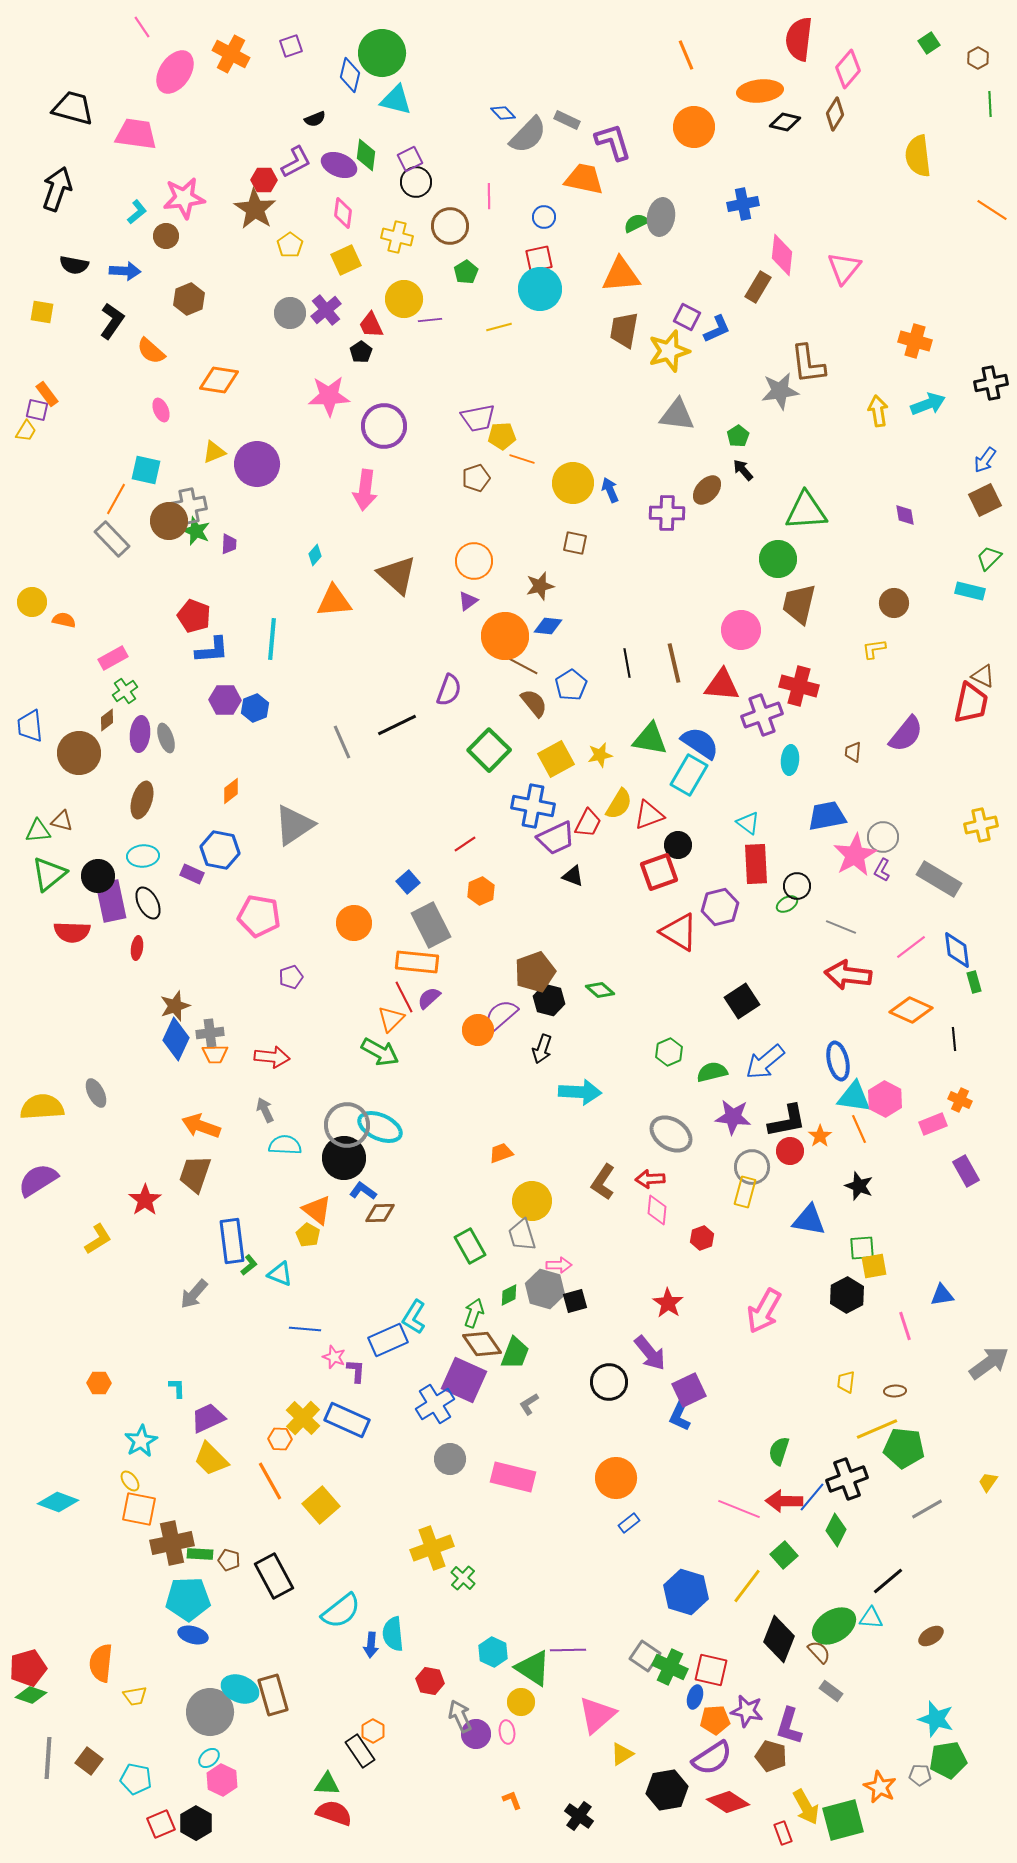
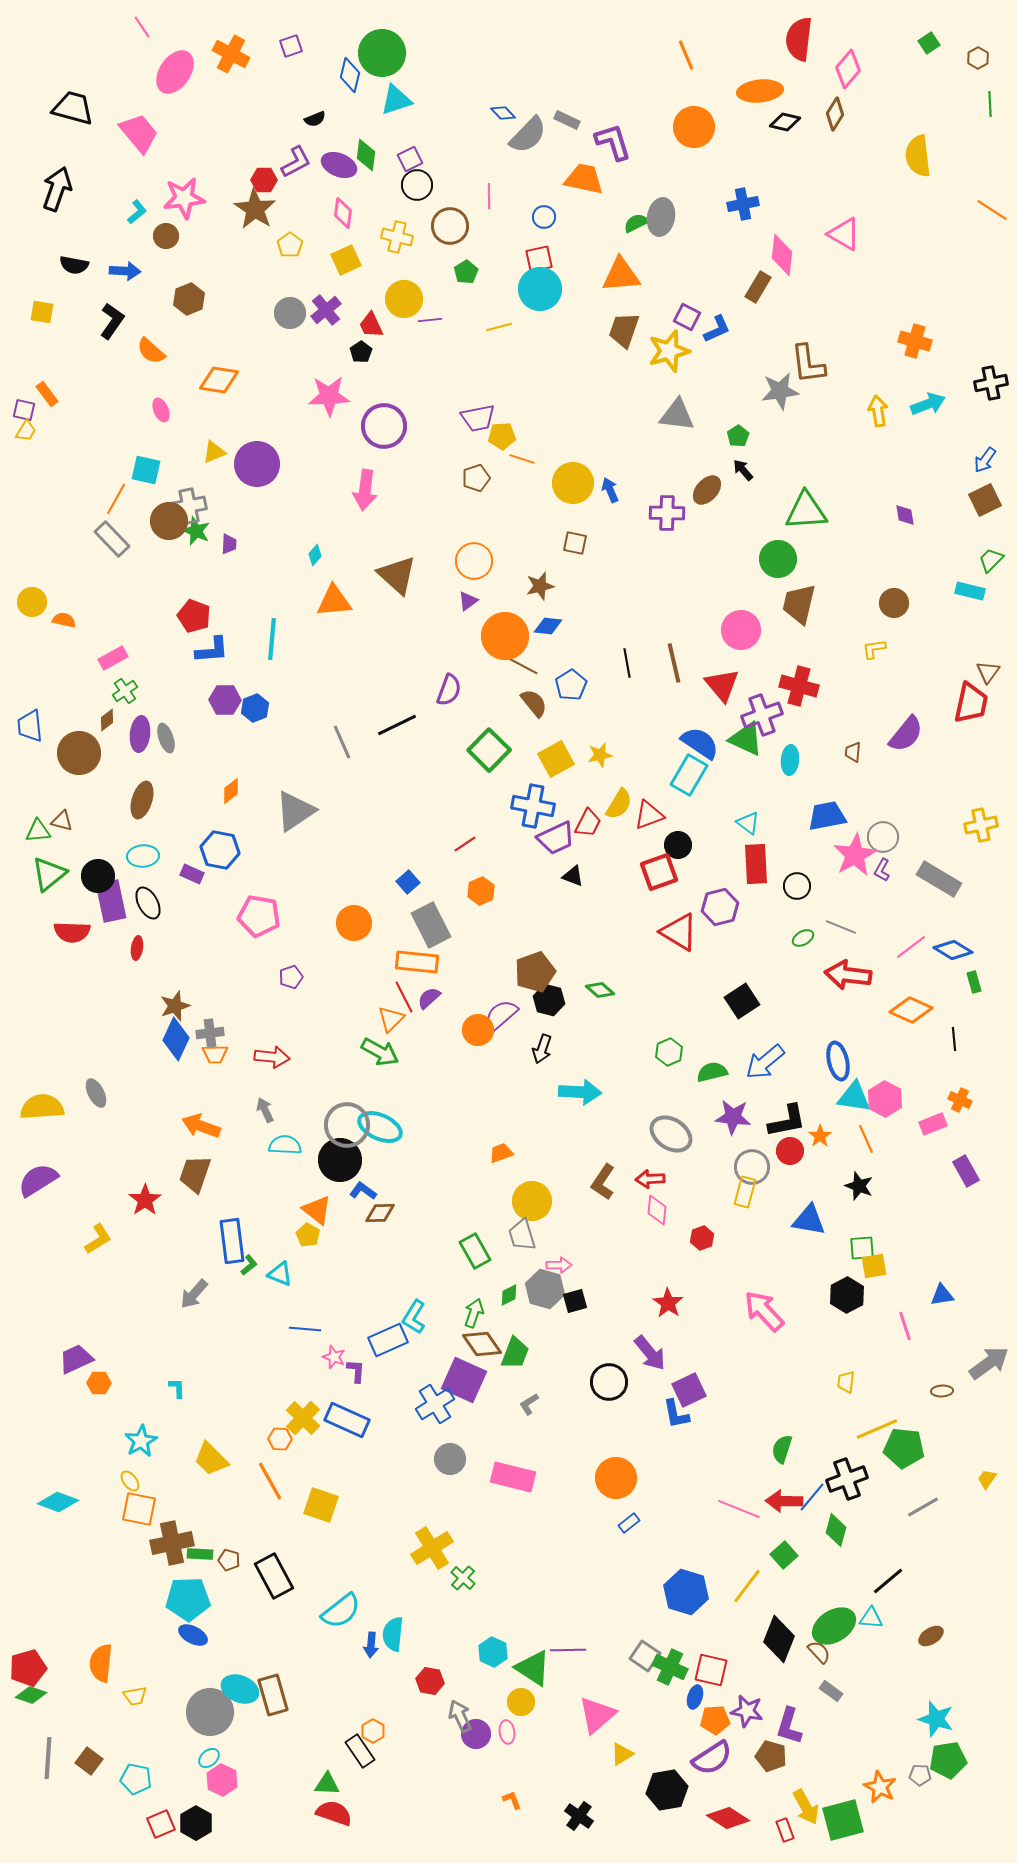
cyan triangle at (396, 100): rotated 32 degrees counterclockwise
pink trapezoid at (136, 134): moved 3 px right, 1 px up; rotated 42 degrees clockwise
black circle at (416, 182): moved 1 px right, 3 px down
pink triangle at (844, 268): moved 34 px up; rotated 39 degrees counterclockwise
brown trapezoid at (624, 330): rotated 9 degrees clockwise
purple square at (37, 410): moved 13 px left
green trapezoid at (989, 558): moved 2 px right, 2 px down
brown triangle at (983, 676): moved 5 px right, 4 px up; rotated 40 degrees clockwise
red triangle at (722, 685): rotated 45 degrees clockwise
green triangle at (650, 739): moved 96 px right; rotated 15 degrees clockwise
gray triangle at (294, 825): moved 1 px right, 14 px up
green ellipse at (787, 904): moved 16 px right, 34 px down
blue diamond at (957, 950): moved 4 px left; rotated 51 degrees counterclockwise
orange line at (859, 1129): moved 7 px right, 10 px down
black circle at (344, 1158): moved 4 px left, 2 px down
green rectangle at (470, 1246): moved 5 px right, 5 px down
pink arrow at (764, 1311): rotated 108 degrees clockwise
brown ellipse at (895, 1391): moved 47 px right
blue L-shape at (680, 1415): moved 4 px left, 1 px up; rotated 36 degrees counterclockwise
purple trapezoid at (208, 1418): moved 132 px left, 59 px up
green semicircle at (779, 1451): moved 3 px right, 2 px up
yellow trapezoid at (988, 1482): moved 1 px left, 3 px up
yellow square at (321, 1505): rotated 30 degrees counterclockwise
gray line at (927, 1509): moved 4 px left, 2 px up
green diamond at (836, 1530): rotated 12 degrees counterclockwise
yellow cross at (432, 1548): rotated 12 degrees counterclockwise
cyan semicircle at (393, 1634): rotated 12 degrees clockwise
blue ellipse at (193, 1635): rotated 12 degrees clockwise
red diamond at (728, 1802): moved 16 px down
red rectangle at (783, 1833): moved 2 px right, 3 px up
